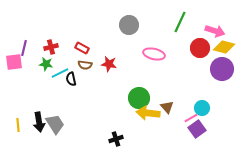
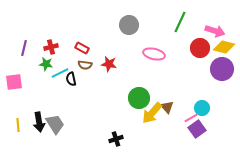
pink square: moved 20 px down
yellow arrow: moved 4 px right; rotated 55 degrees counterclockwise
